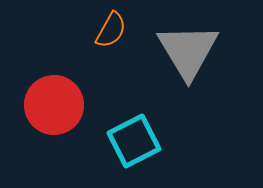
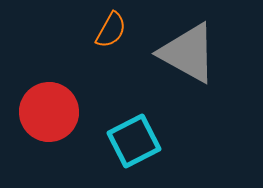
gray triangle: moved 2 px down; rotated 30 degrees counterclockwise
red circle: moved 5 px left, 7 px down
